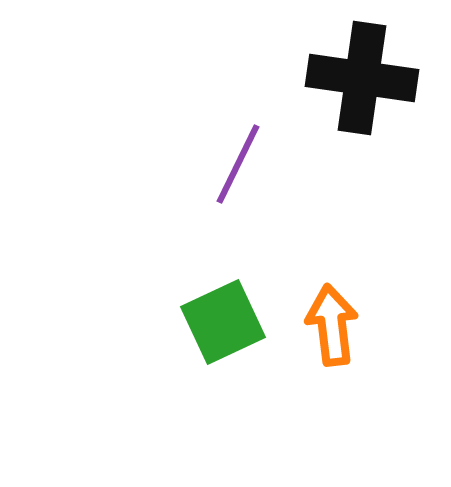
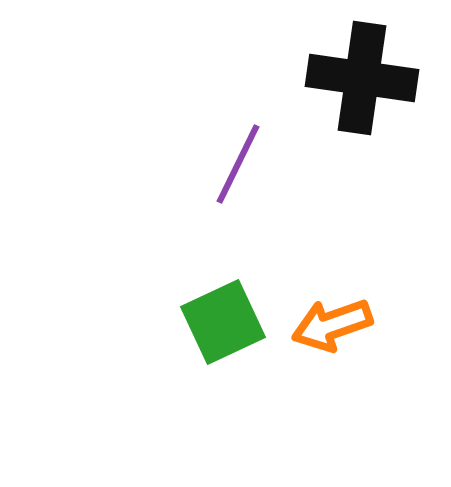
orange arrow: rotated 102 degrees counterclockwise
